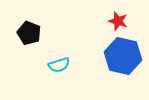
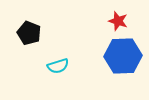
blue hexagon: rotated 15 degrees counterclockwise
cyan semicircle: moved 1 px left, 1 px down
